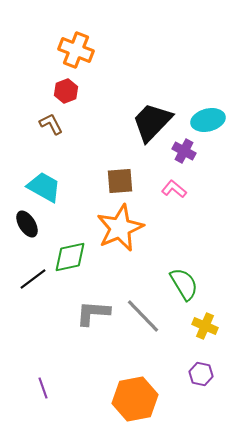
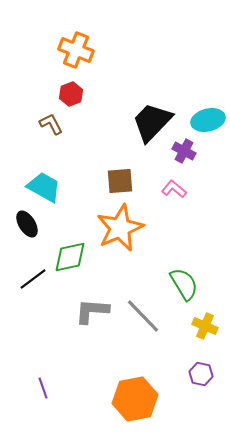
red hexagon: moved 5 px right, 3 px down
gray L-shape: moved 1 px left, 2 px up
